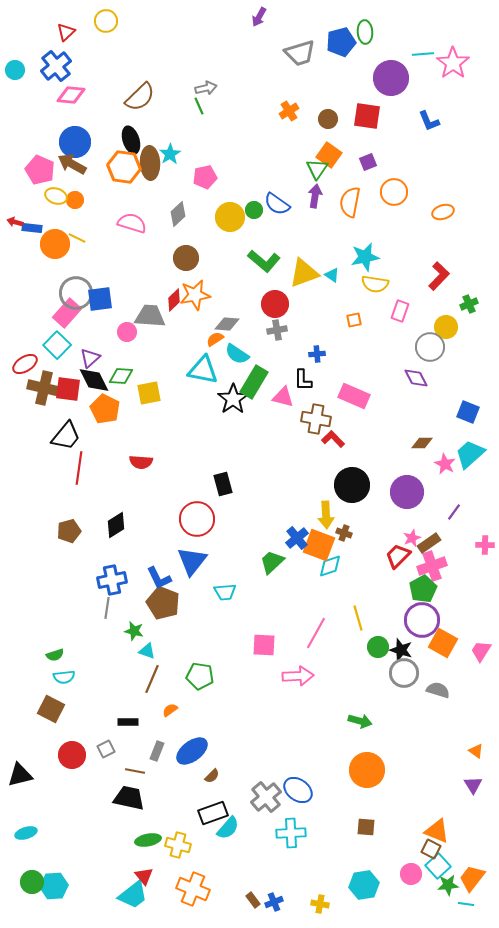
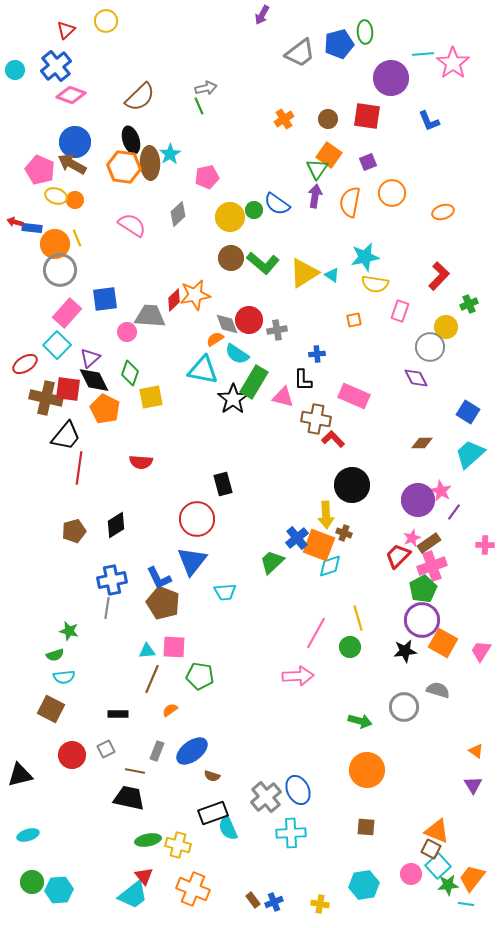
purple arrow at (259, 17): moved 3 px right, 2 px up
red triangle at (66, 32): moved 2 px up
blue pentagon at (341, 42): moved 2 px left, 2 px down
gray trapezoid at (300, 53): rotated 20 degrees counterclockwise
pink diamond at (71, 95): rotated 16 degrees clockwise
orange cross at (289, 111): moved 5 px left, 8 px down
pink pentagon at (205, 177): moved 2 px right
orange circle at (394, 192): moved 2 px left, 1 px down
pink semicircle at (132, 223): moved 2 px down; rotated 16 degrees clockwise
yellow line at (77, 238): rotated 42 degrees clockwise
brown circle at (186, 258): moved 45 px right
green L-shape at (264, 261): moved 1 px left, 2 px down
yellow triangle at (304, 273): rotated 12 degrees counterclockwise
gray circle at (76, 293): moved 16 px left, 23 px up
blue square at (100, 299): moved 5 px right
red circle at (275, 304): moved 26 px left, 16 px down
gray diamond at (227, 324): rotated 65 degrees clockwise
green diamond at (121, 376): moved 9 px right, 3 px up; rotated 75 degrees counterclockwise
brown cross at (44, 388): moved 2 px right, 10 px down
yellow square at (149, 393): moved 2 px right, 4 px down
blue square at (468, 412): rotated 10 degrees clockwise
pink star at (445, 464): moved 4 px left, 27 px down
purple circle at (407, 492): moved 11 px right, 8 px down
brown pentagon at (69, 531): moved 5 px right
green star at (134, 631): moved 65 px left
pink square at (264, 645): moved 90 px left, 2 px down
green circle at (378, 647): moved 28 px left
black star at (401, 650): moved 4 px right, 1 px down; rotated 25 degrees counterclockwise
cyan triangle at (147, 651): rotated 24 degrees counterclockwise
gray circle at (404, 673): moved 34 px down
black rectangle at (128, 722): moved 10 px left, 8 px up
brown semicircle at (212, 776): rotated 63 degrees clockwise
blue ellipse at (298, 790): rotated 28 degrees clockwise
cyan semicircle at (228, 828): rotated 115 degrees clockwise
cyan ellipse at (26, 833): moved 2 px right, 2 px down
cyan hexagon at (54, 886): moved 5 px right, 4 px down
